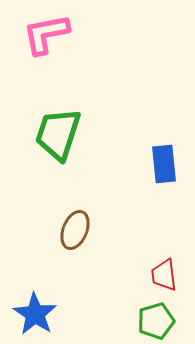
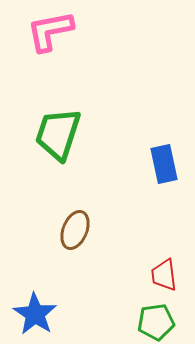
pink L-shape: moved 4 px right, 3 px up
blue rectangle: rotated 6 degrees counterclockwise
green pentagon: moved 1 px down; rotated 9 degrees clockwise
